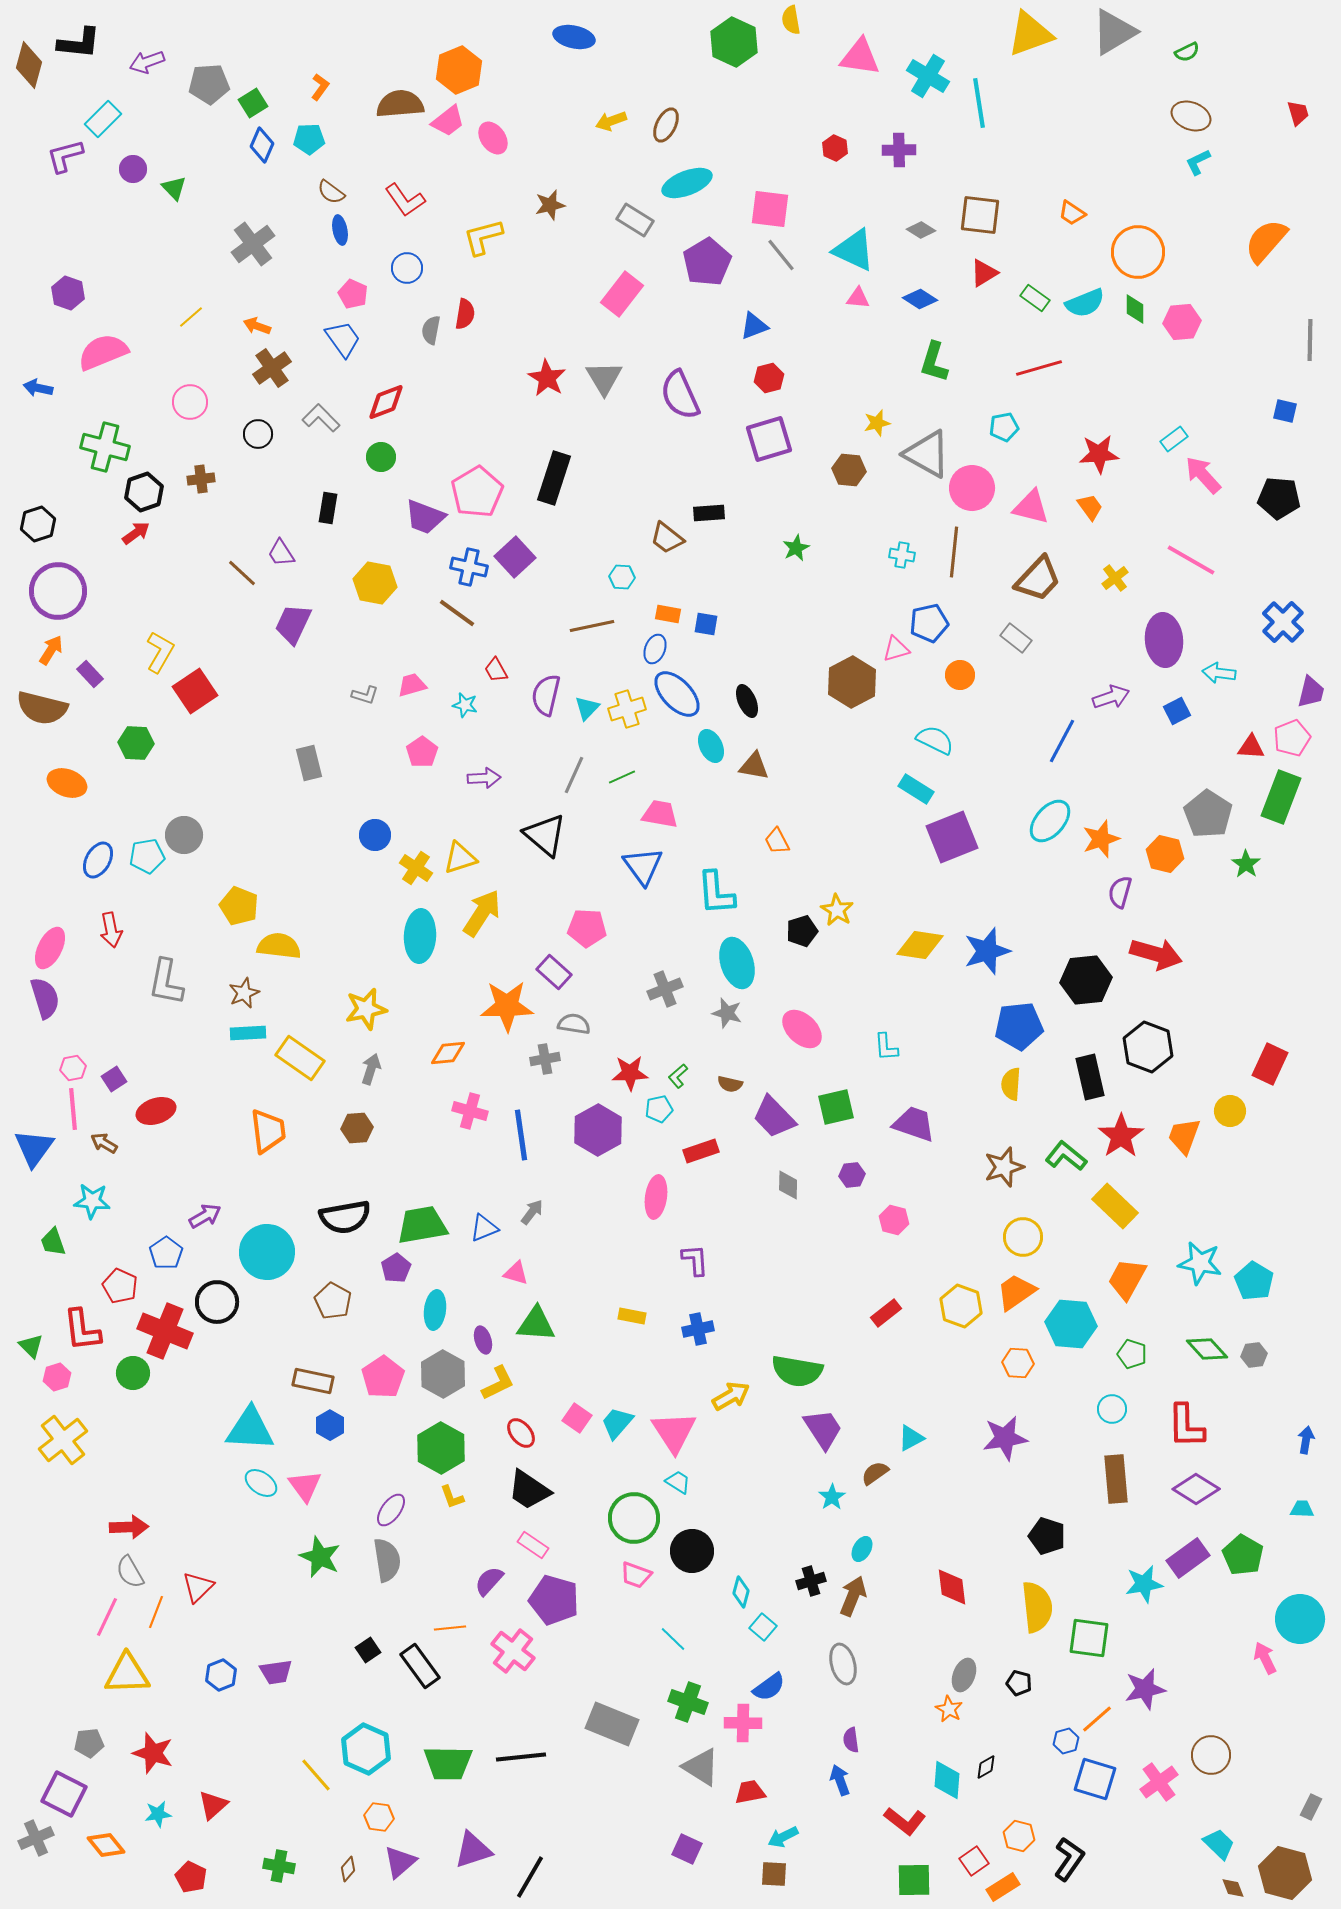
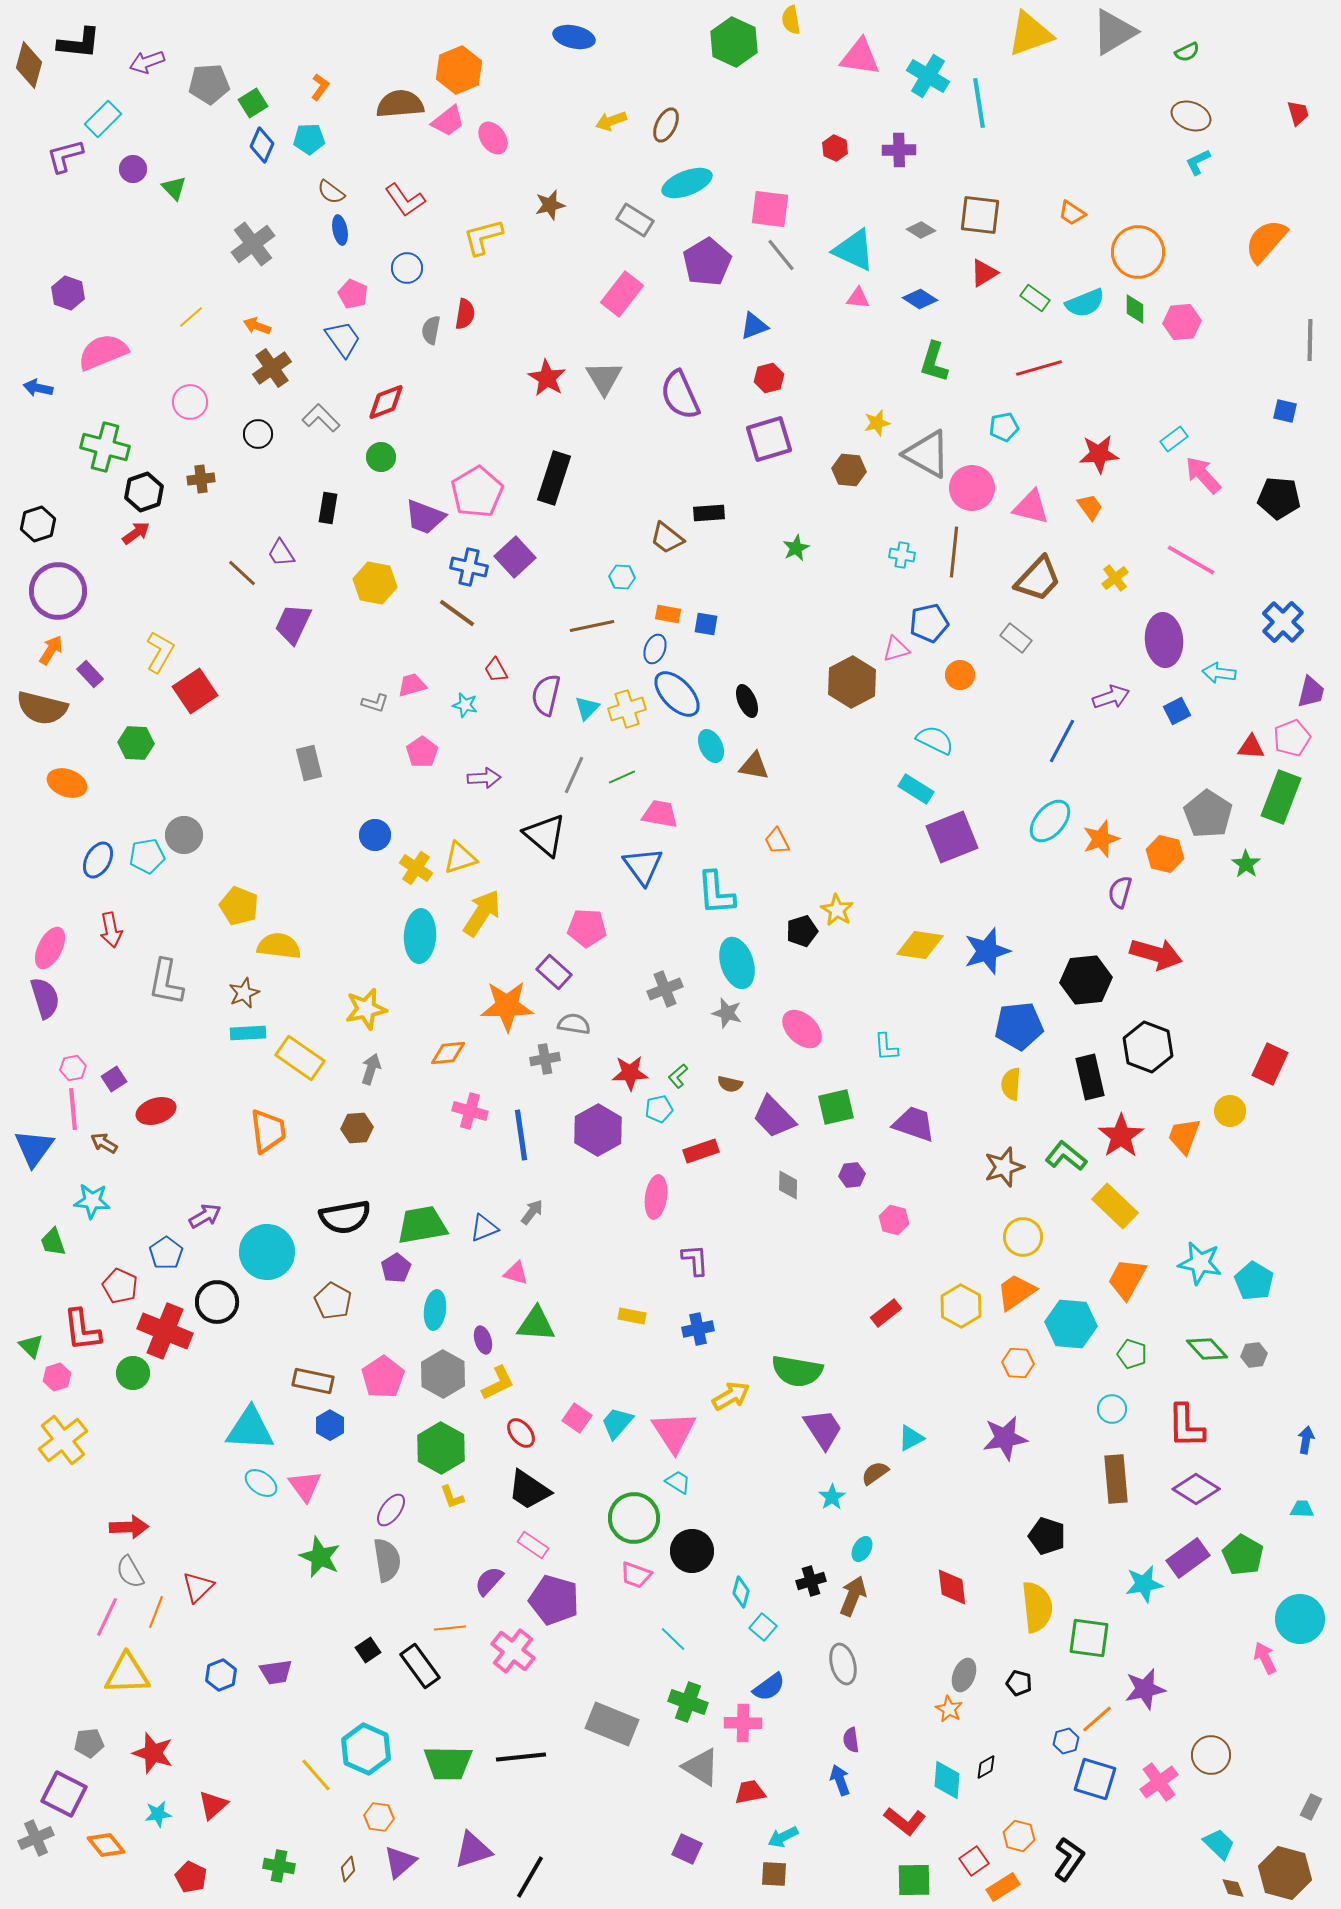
gray L-shape at (365, 695): moved 10 px right, 8 px down
yellow hexagon at (961, 1306): rotated 9 degrees clockwise
